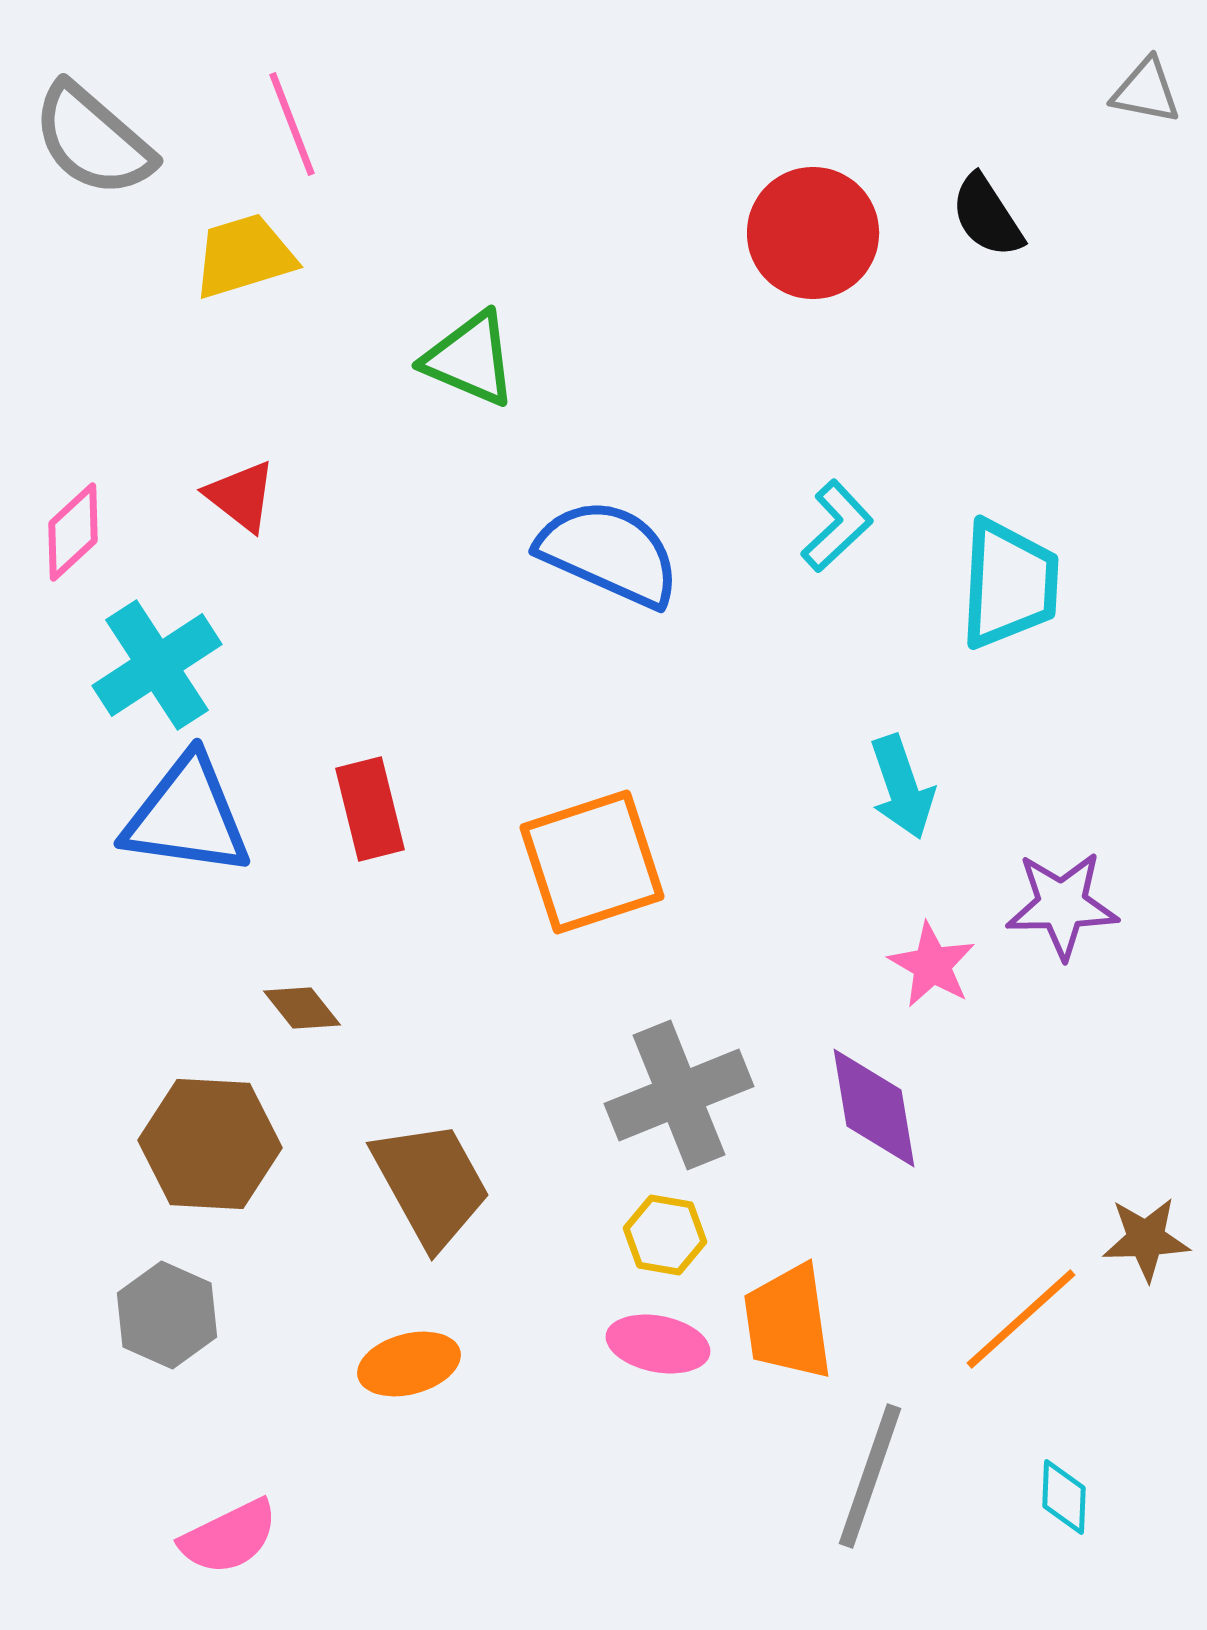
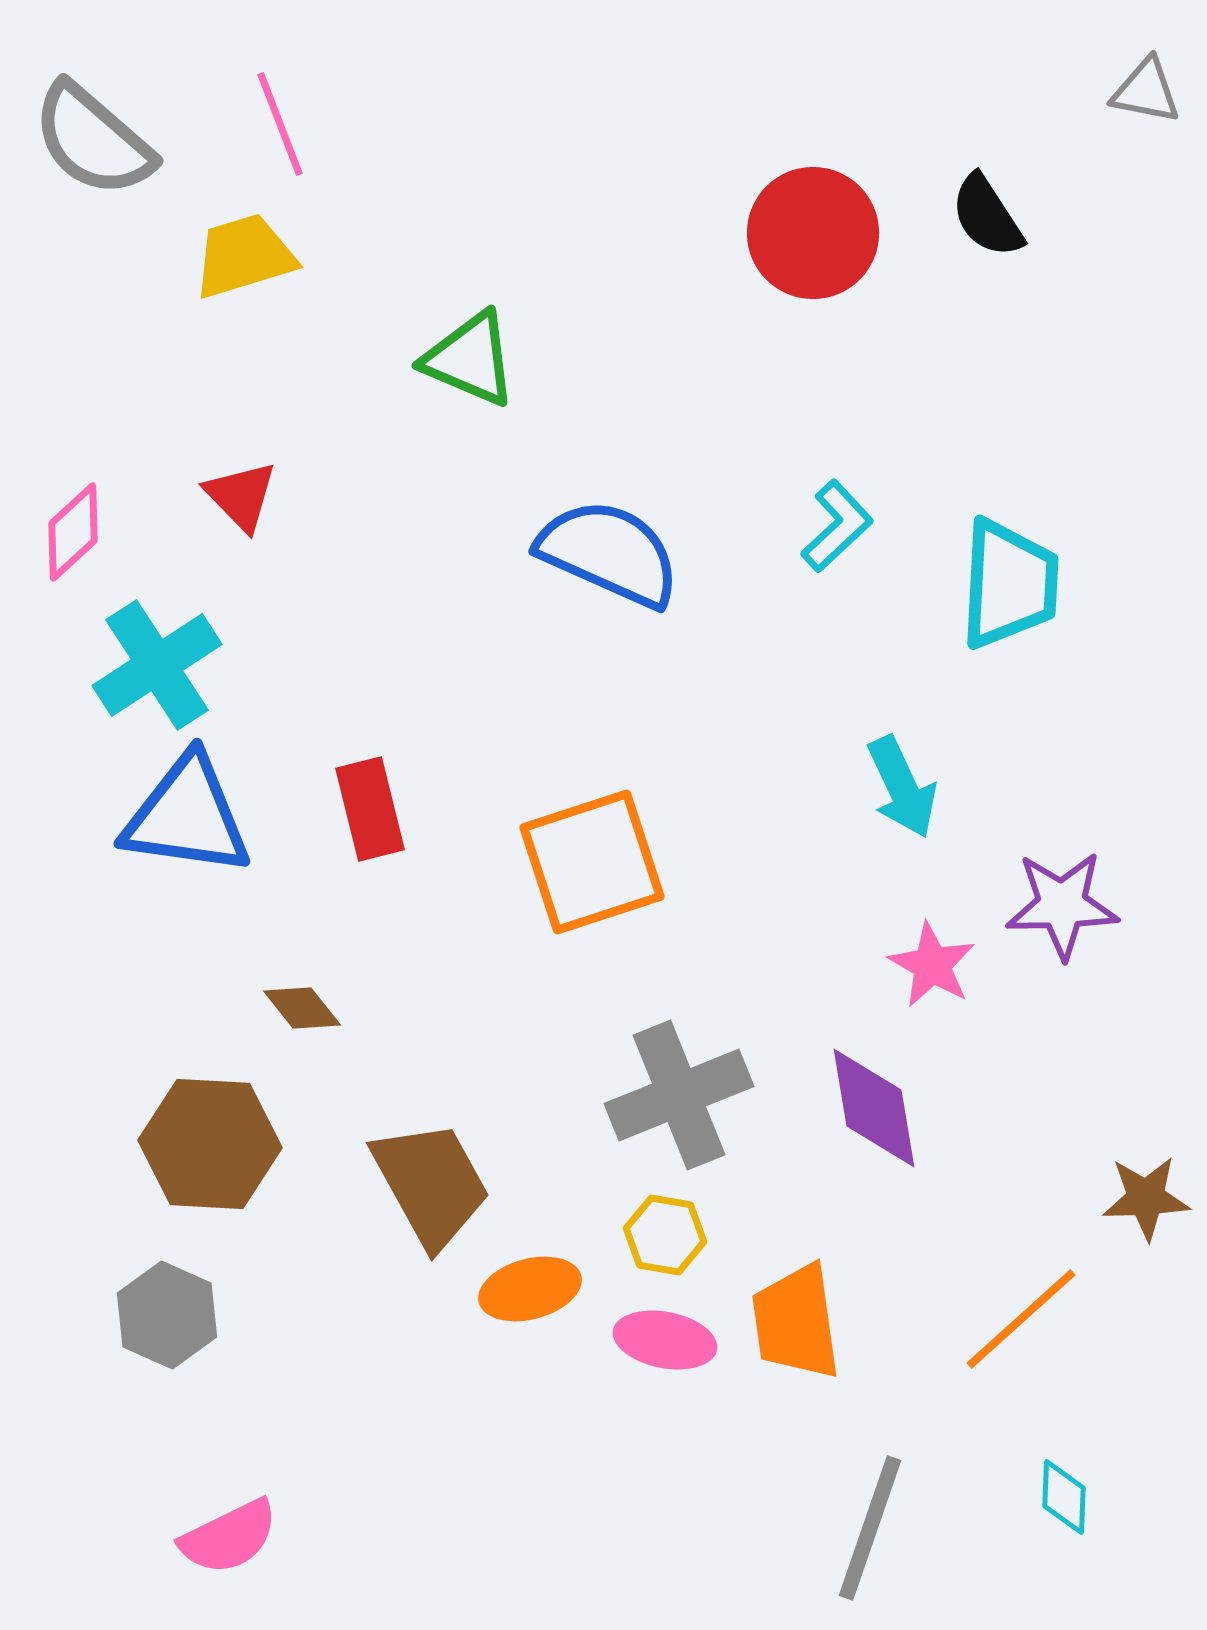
pink line: moved 12 px left
red triangle: rotated 8 degrees clockwise
cyan arrow: rotated 6 degrees counterclockwise
brown star: moved 41 px up
orange trapezoid: moved 8 px right
pink ellipse: moved 7 px right, 4 px up
orange ellipse: moved 121 px right, 75 px up
gray line: moved 52 px down
